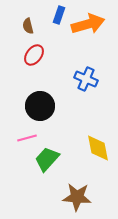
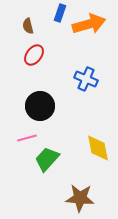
blue rectangle: moved 1 px right, 2 px up
orange arrow: moved 1 px right
brown star: moved 3 px right, 1 px down
